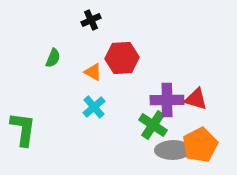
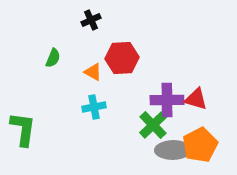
cyan cross: rotated 30 degrees clockwise
green cross: rotated 12 degrees clockwise
